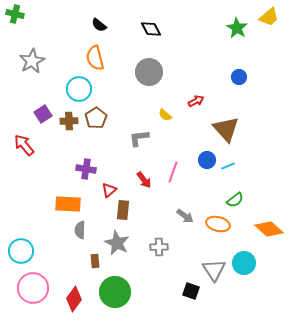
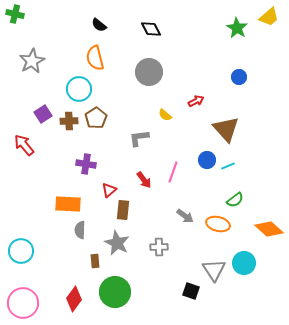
purple cross at (86, 169): moved 5 px up
pink circle at (33, 288): moved 10 px left, 15 px down
